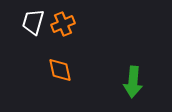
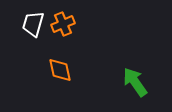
white trapezoid: moved 2 px down
green arrow: moved 2 px right; rotated 140 degrees clockwise
